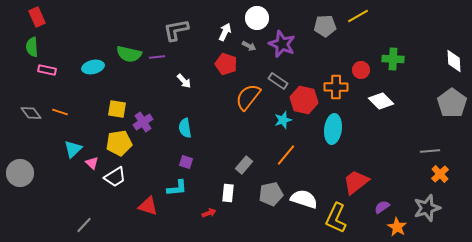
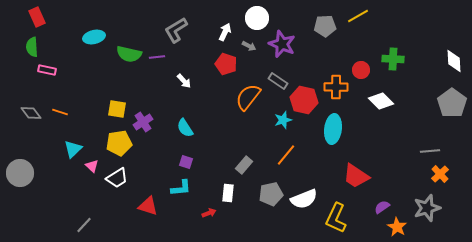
gray L-shape at (176, 30): rotated 20 degrees counterclockwise
cyan ellipse at (93, 67): moved 1 px right, 30 px up
cyan semicircle at (185, 128): rotated 24 degrees counterclockwise
pink triangle at (92, 163): moved 3 px down
white trapezoid at (115, 177): moved 2 px right, 1 px down
red trapezoid at (356, 182): moved 6 px up; rotated 108 degrees counterclockwise
cyan L-shape at (177, 188): moved 4 px right
white semicircle at (304, 199): rotated 140 degrees clockwise
